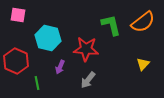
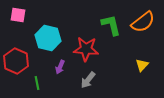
yellow triangle: moved 1 px left, 1 px down
